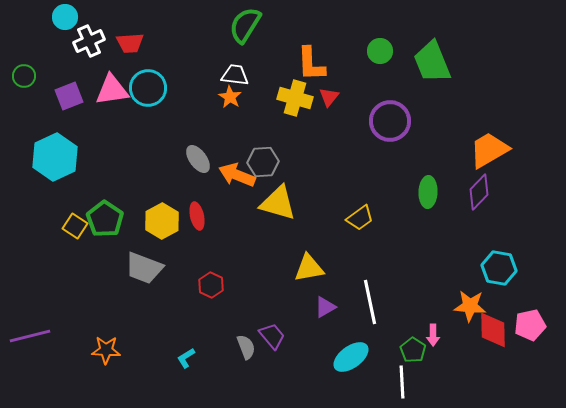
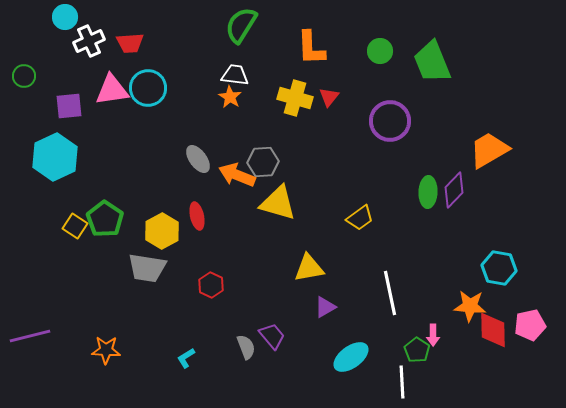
green semicircle at (245, 25): moved 4 px left
orange L-shape at (311, 64): moved 16 px up
purple square at (69, 96): moved 10 px down; rotated 16 degrees clockwise
purple diamond at (479, 192): moved 25 px left, 2 px up
yellow hexagon at (162, 221): moved 10 px down
gray trapezoid at (144, 268): moved 3 px right; rotated 12 degrees counterclockwise
white line at (370, 302): moved 20 px right, 9 px up
green pentagon at (413, 350): moved 4 px right
